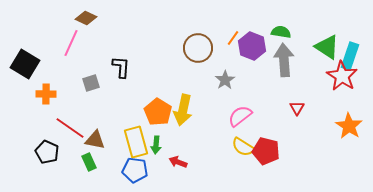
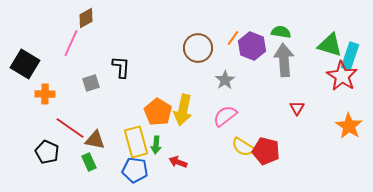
brown diamond: rotated 55 degrees counterclockwise
green triangle: moved 3 px right, 2 px up; rotated 16 degrees counterclockwise
orange cross: moved 1 px left
pink semicircle: moved 15 px left
